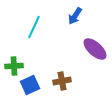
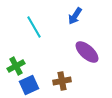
cyan line: rotated 55 degrees counterclockwise
purple ellipse: moved 8 px left, 3 px down
green cross: moved 2 px right; rotated 24 degrees counterclockwise
blue square: moved 1 px left
